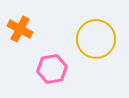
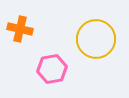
orange cross: rotated 15 degrees counterclockwise
